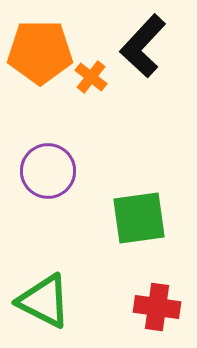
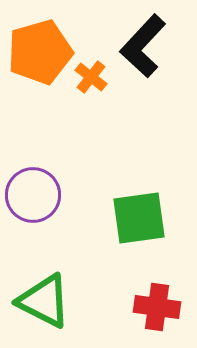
orange pentagon: rotated 16 degrees counterclockwise
purple circle: moved 15 px left, 24 px down
